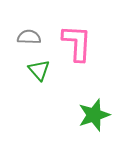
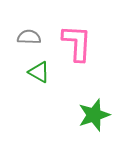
green triangle: moved 2 px down; rotated 20 degrees counterclockwise
